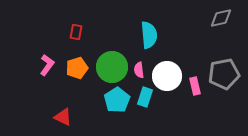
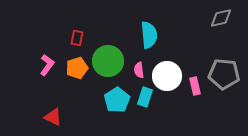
red rectangle: moved 1 px right, 6 px down
green circle: moved 4 px left, 6 px up
gray pentagon: rotated 16 degrees clockwise
red triangle: moved 10 px left
